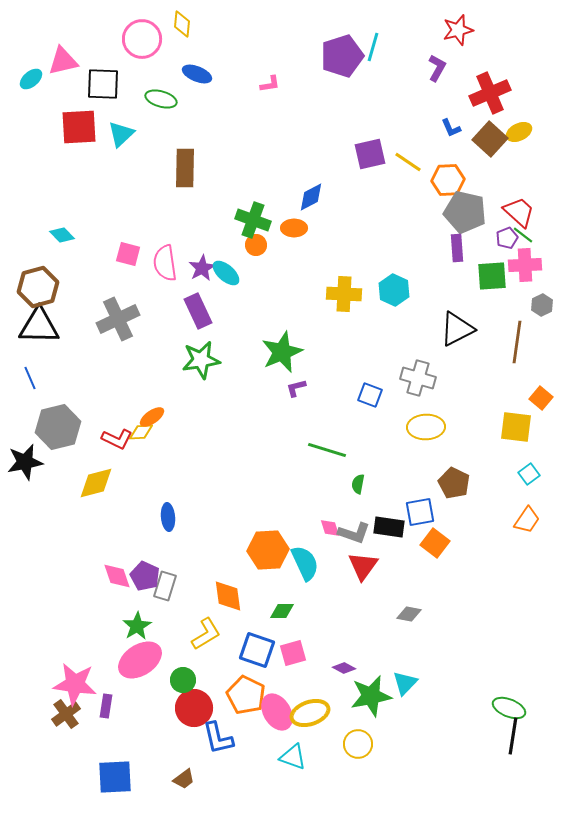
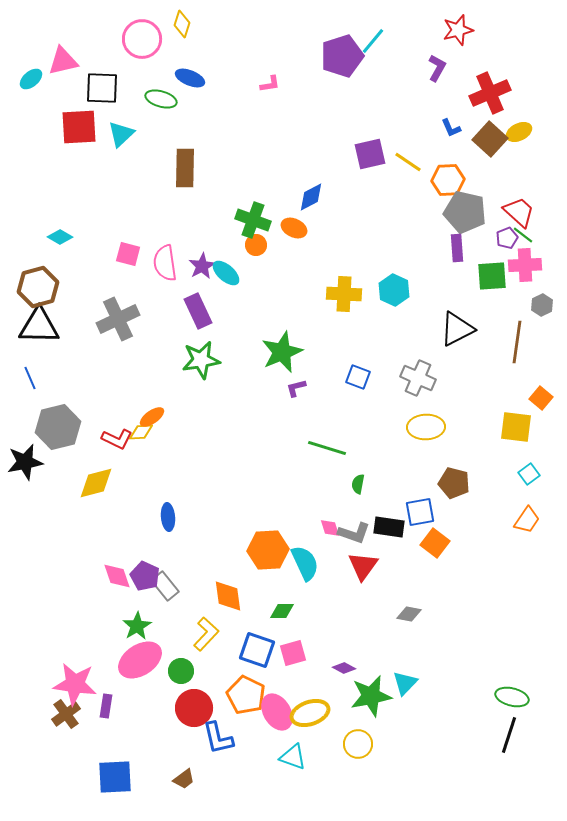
yellow diamond at (182, 24): rotated 12 degrees clockwise
cyan line at (373, 47): moved 6 px up; rotated 24 degrees clockwise
blue ellipse at (197, 74): moved 7 px left, 4 px down
black square at (103, 84): moved 1 px left, 4 px down
orange ellipse at (294, 228): rotated 25 degrees clockwise
cyan diamond at (62, 235): moved 2 px left, 2 px down; rotated 15 degrees counterclockwise
purple star at (202, 268): moved 2 px up
gray cross at (418, 378): rotated 8 degrees clockwise
blue square at (370, 395): moved 12 px left, 18 px up
green line at (327, 450): moved 2 px up
brown pentagon at (454, 483): rotated 12 degrees counterclockwise
gray rectangle at (165, 586): rotated 56 degrees counterclockwise
yellow L-shape at (206, 634): rotated 16 degrees counterclockwise
green circle at (183, 680): moved 2 px left, 9 px up
green ellipse at (509, 708): moved 3 px right, 11 px up; rotated 8 degrees counterclockwise
black line at (513, 736): moved 4 px left, 1 px up; rotated 9 degrees clockwise
